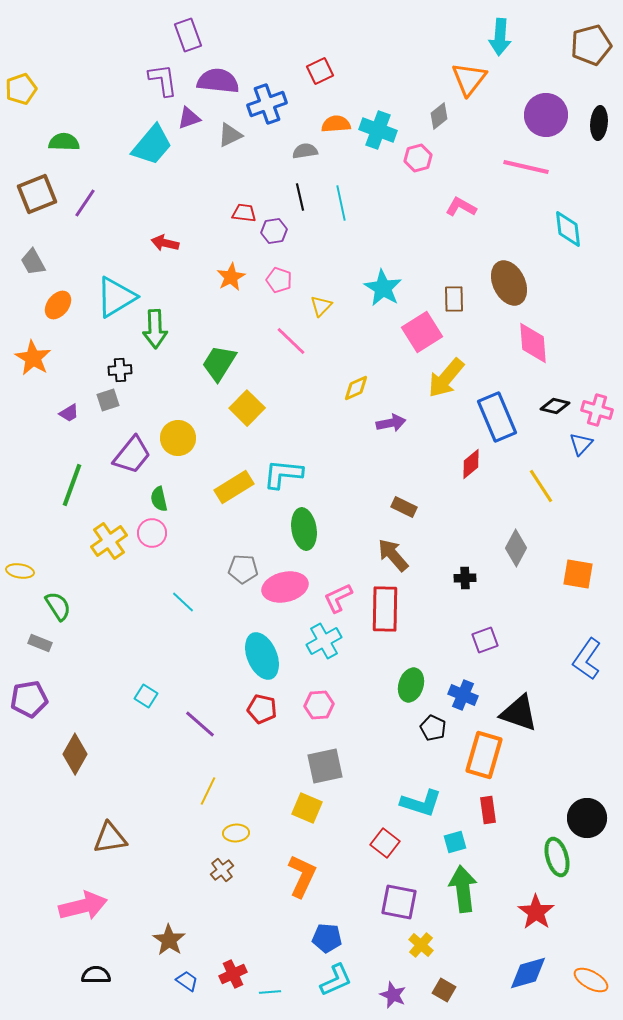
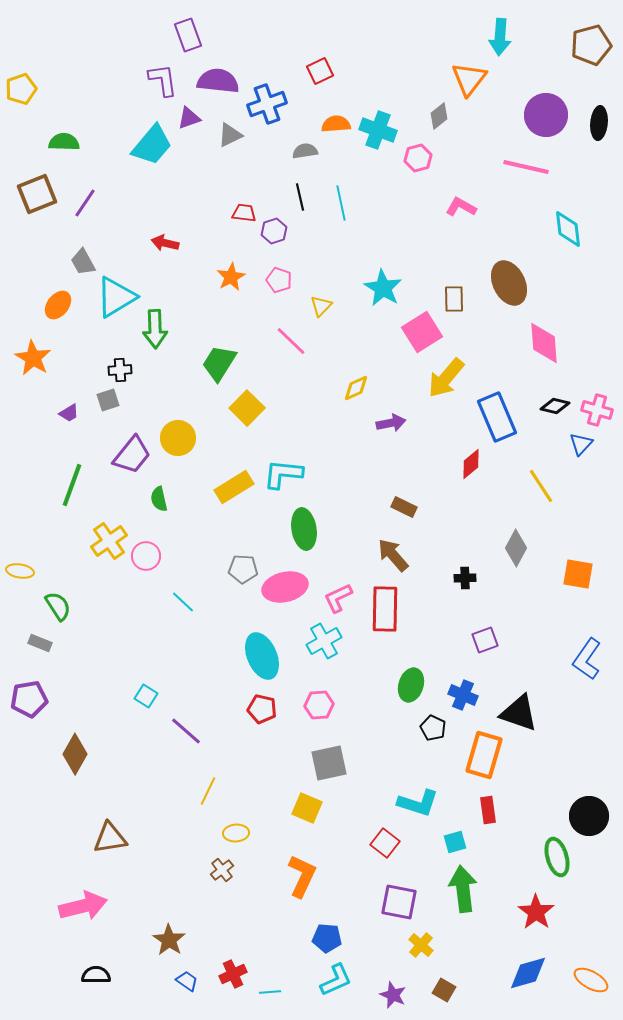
purple hexagon at (274, 231): rotated 10 degrees counterclockwise
gray trapezoid at (33, 262): moved 50 px right
pink diamond at (533, 343): moved 11 px right
pink circle at (152, 533): moved 6 px left, 23 px down
purple line at (200, 724): moved 14 px left, 7 px down
gray square at (325, 766): moved 4 px right, 3 px up
cyan L-shape at (421, 803): moved 3 px left
black circle at (587, 818): moved 2 px right, 2 px up
